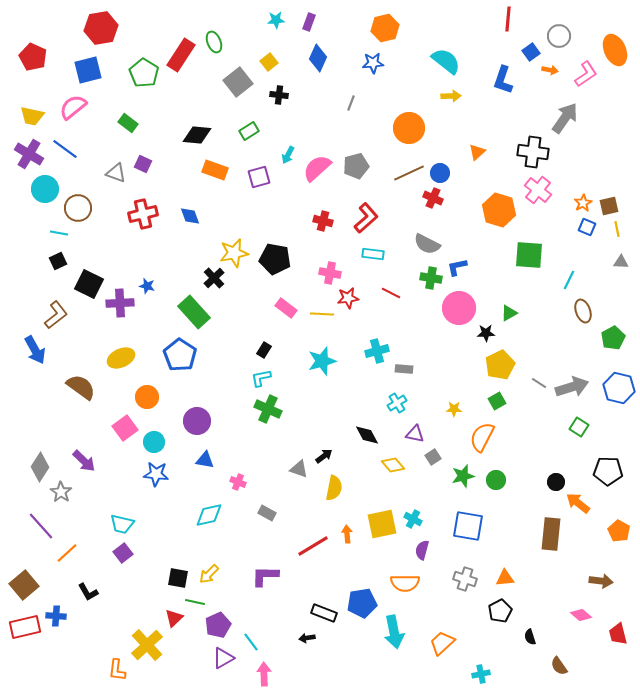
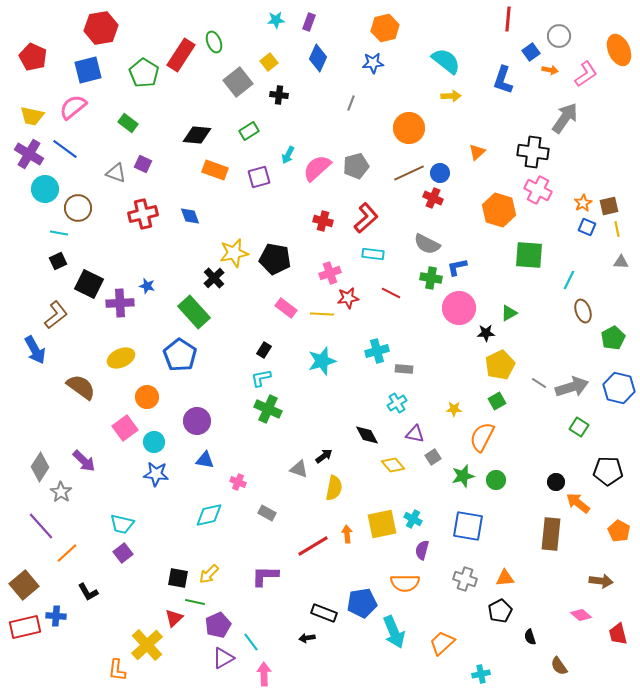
orange ellipse at (615, 50): moved 4 px right
pink cross at (538, 190): rotated 12 degrees counterclockwise
pink cross at (330, 273): rotated 30 degrees counterclockwise
cyan arrow at (394, 632): rotated 12 degrees counterclockwise
